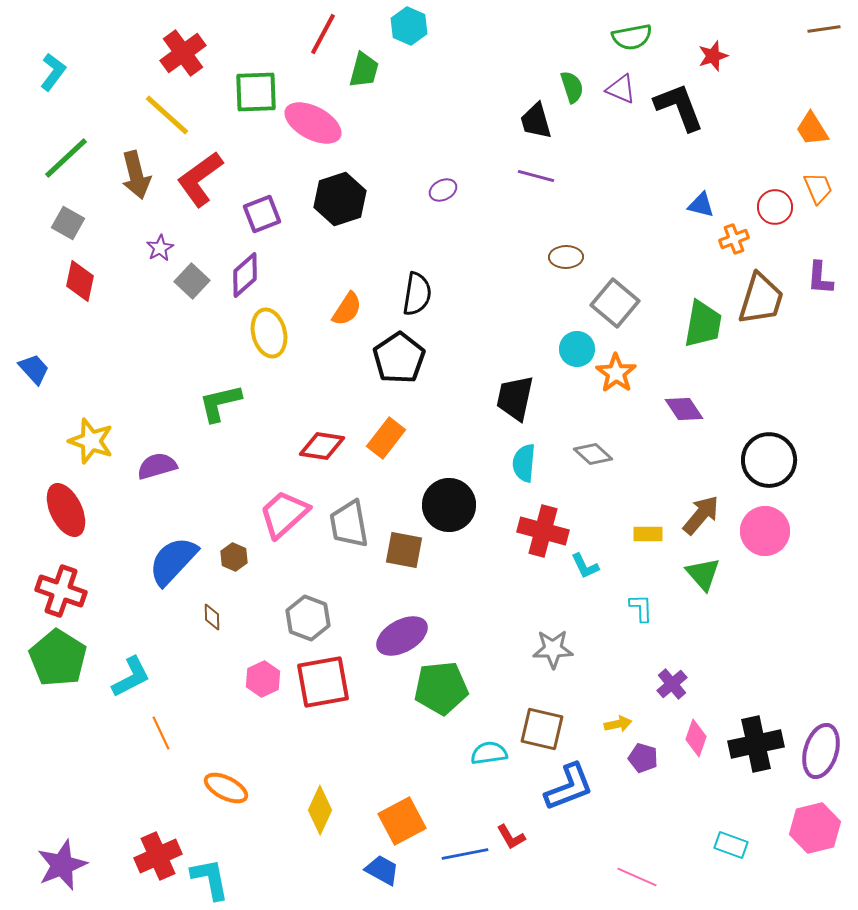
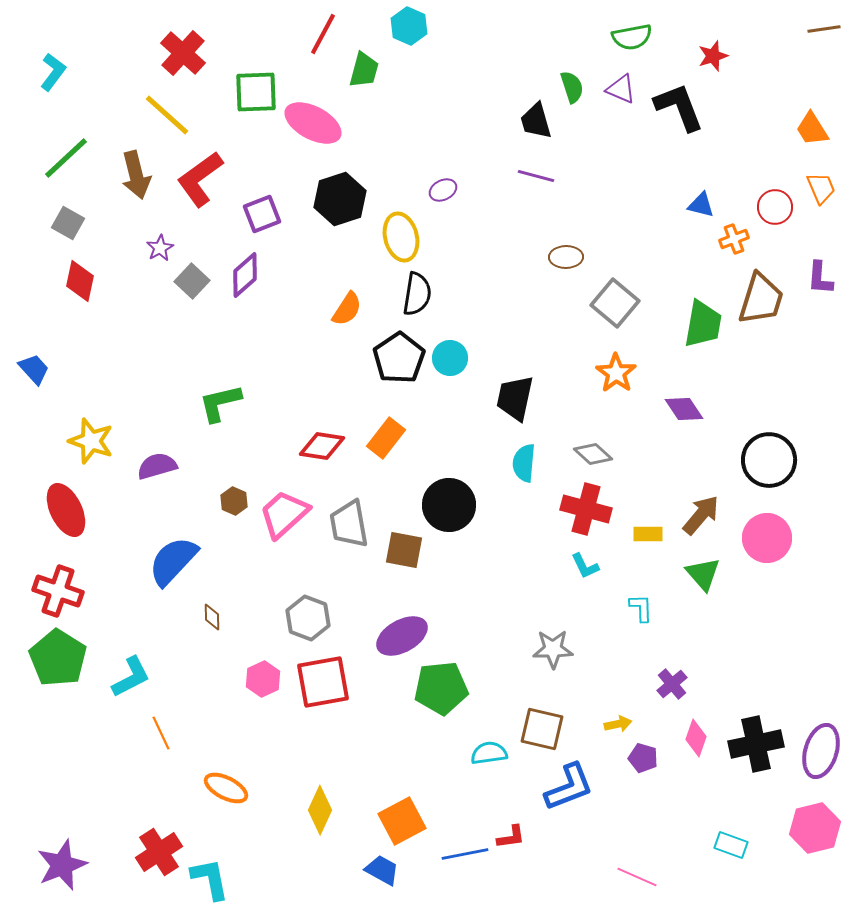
red cross at (183, 53): rotated 12 degrees counterclockwise
orange trapezoid at (818, 188): moved 3 px right
yellow ellipse at (269, 333): moved 132 px right, 96 px up
cyan circle at (577, 349): moved 127 px left, 9 px down
red cross at (543, 531): moved 43 px right, 22 px up
pink circle at (765, 531): moved 2 px right, 7 px down
brown hexagon at (234, 557): moved 56 px up
red cross at (61, 591): moved 3 px left
red L-shape at (511, 837): rotated 68 degrees counterclockwise
red cross at (158, 856): moved 1 px right, 4 px up; rotated 9 degrees counterclockwise
